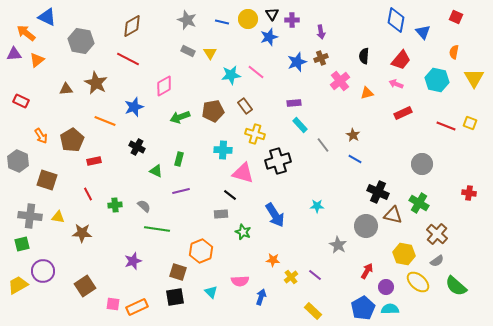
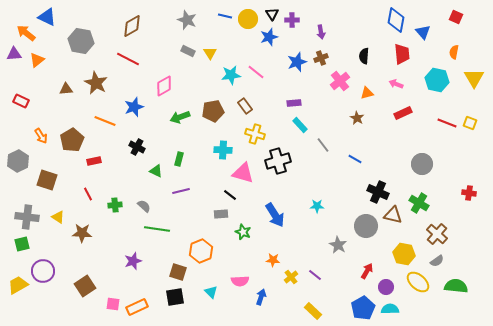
blue line at (222, 22): moved 3 px right, 6 px up
red trapezoid at (401, 60): moved 1 px right, 6 px up; rotated 45 degrees counterclockwise
red line at (446, 126): moved 1 px right, 3 px up
brown star at (353, 135): moved 4 px right, 17 px up
gray hexagon at (18, 161): rotated 10 degrees clockwise
gray cross at (30, 216): moved 3 px left, 1 px down
yellow triangle at (58, 217): rotated 24 degrees clockwise
green semicircle at (456, 286): rotated 145 degrees clockwise
